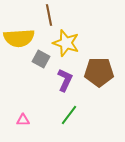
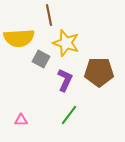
pink triangle: moved 2 px left
